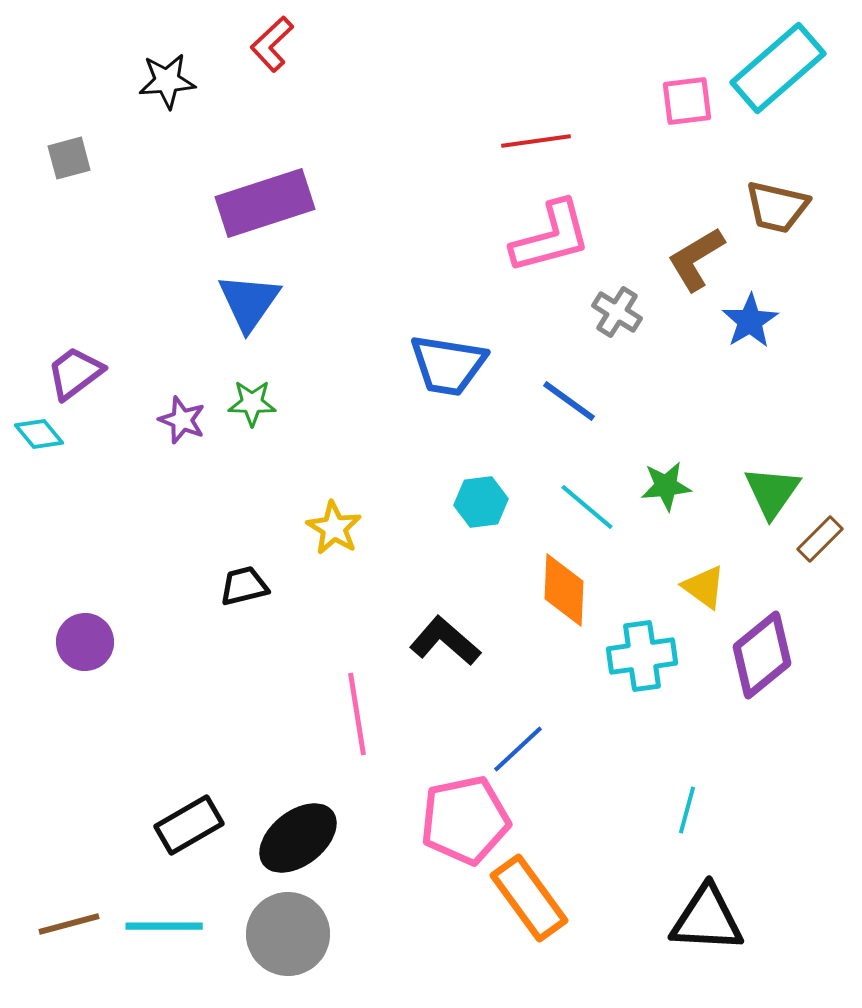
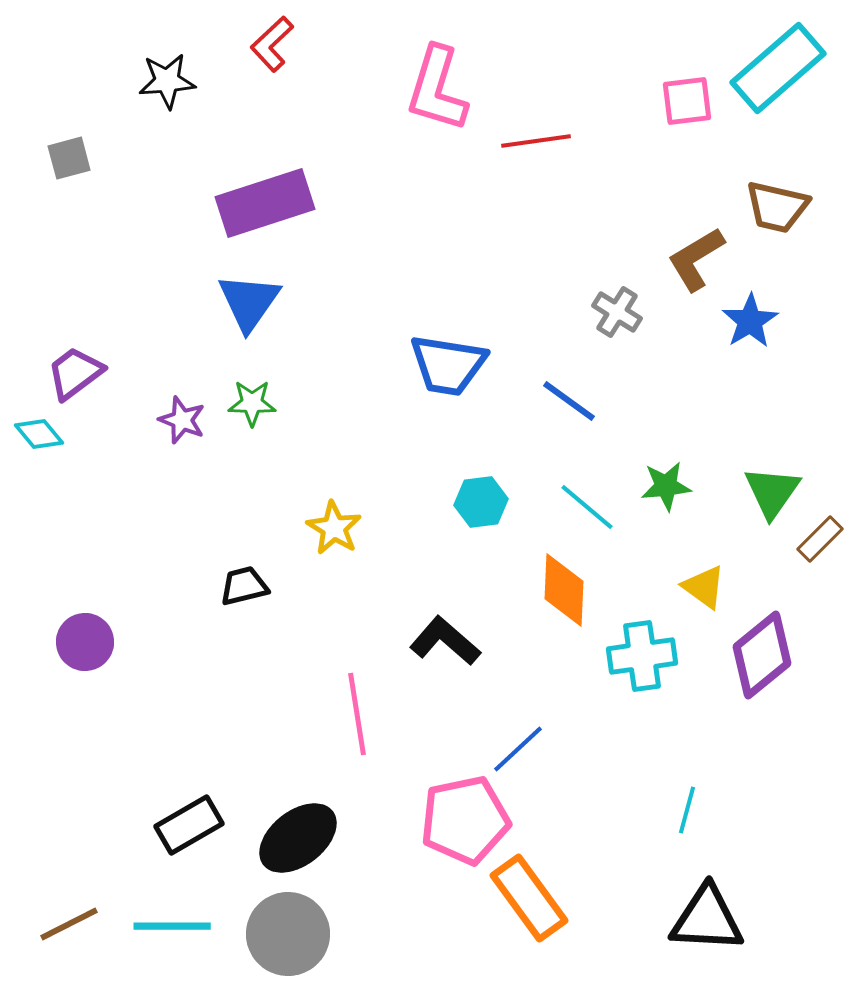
pink L-shape at (551, 237): moved 114 px left, 148 px up; rotated 122 degrees clockwise
brown line at (69, 924): rotated 12 degrees counterclockwise
cyan line at (164, 926): moved 8 px right
